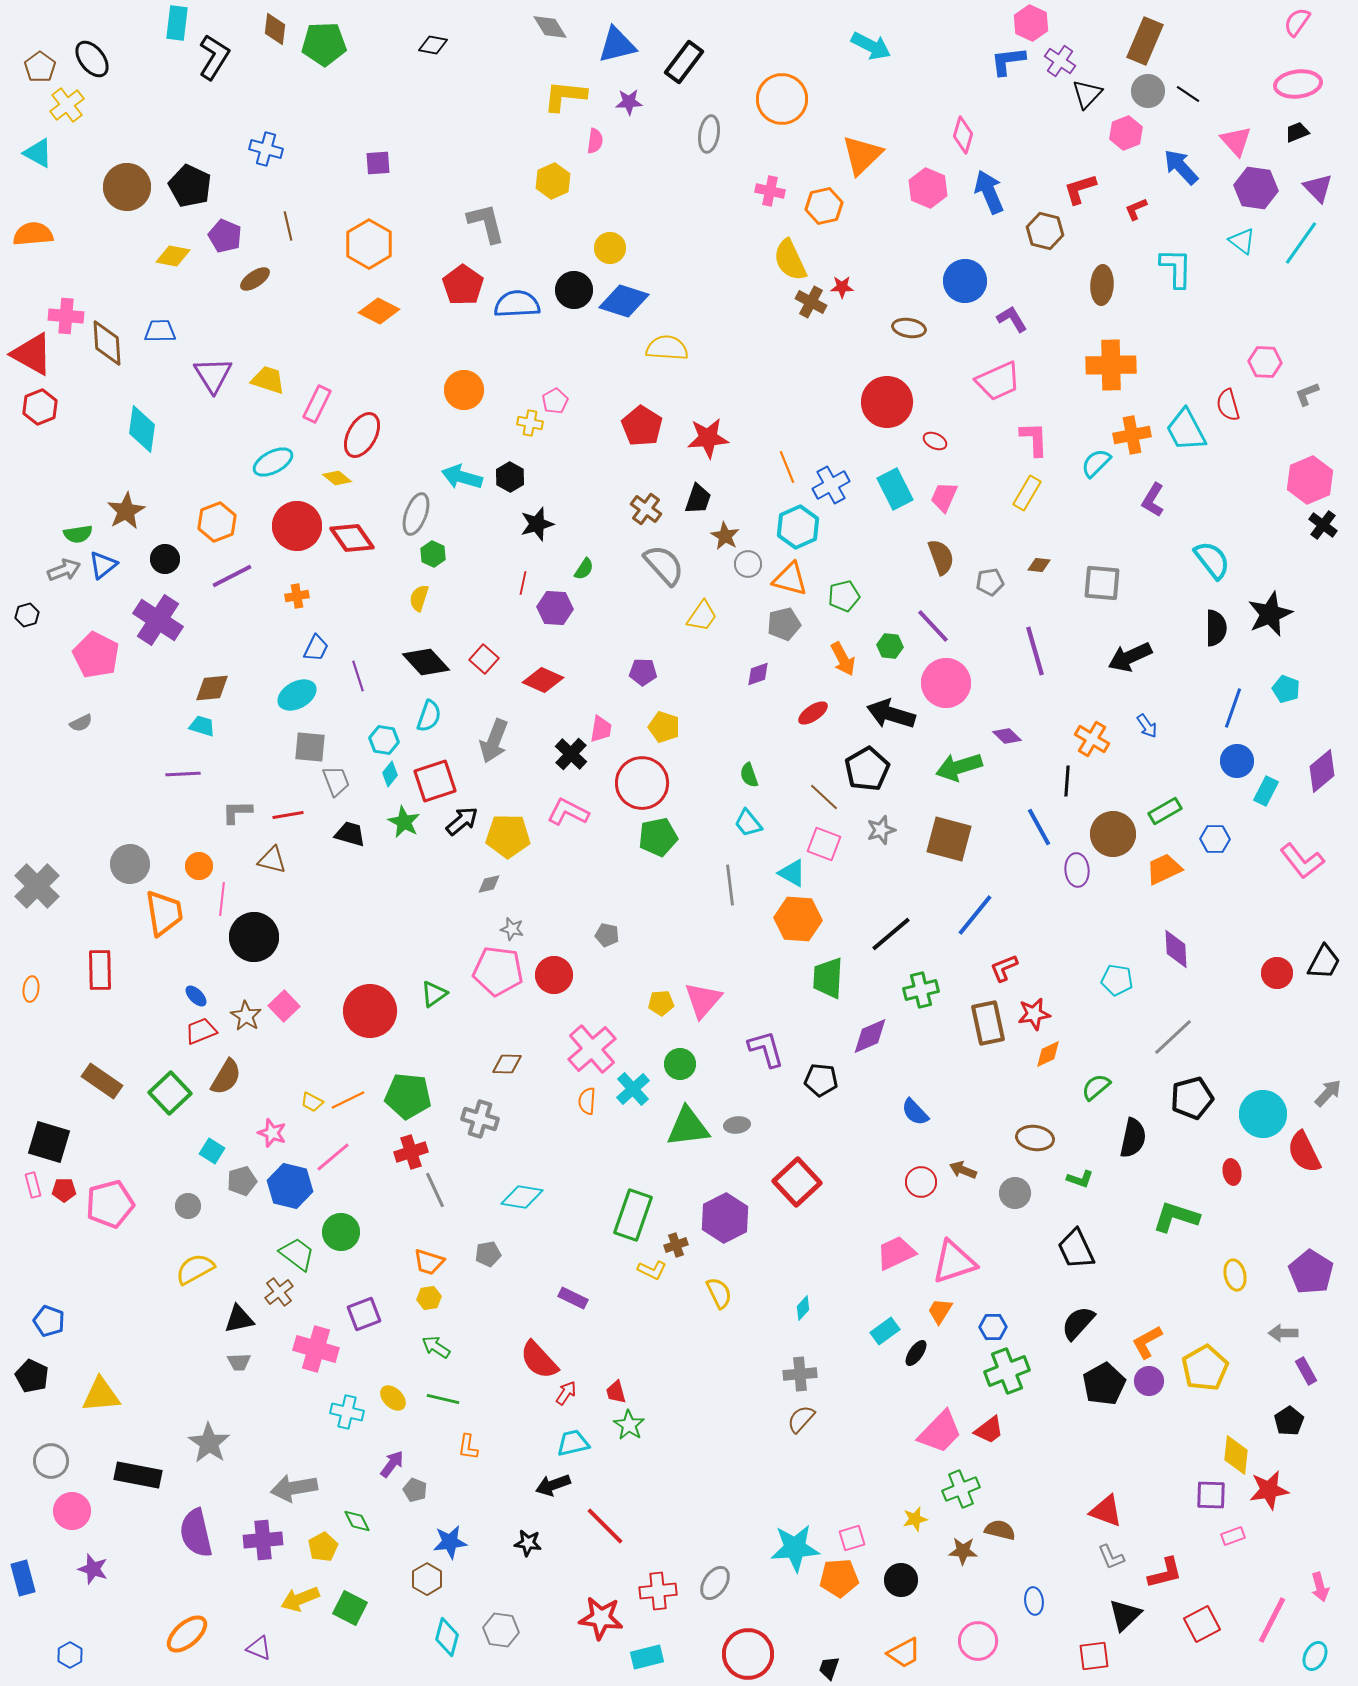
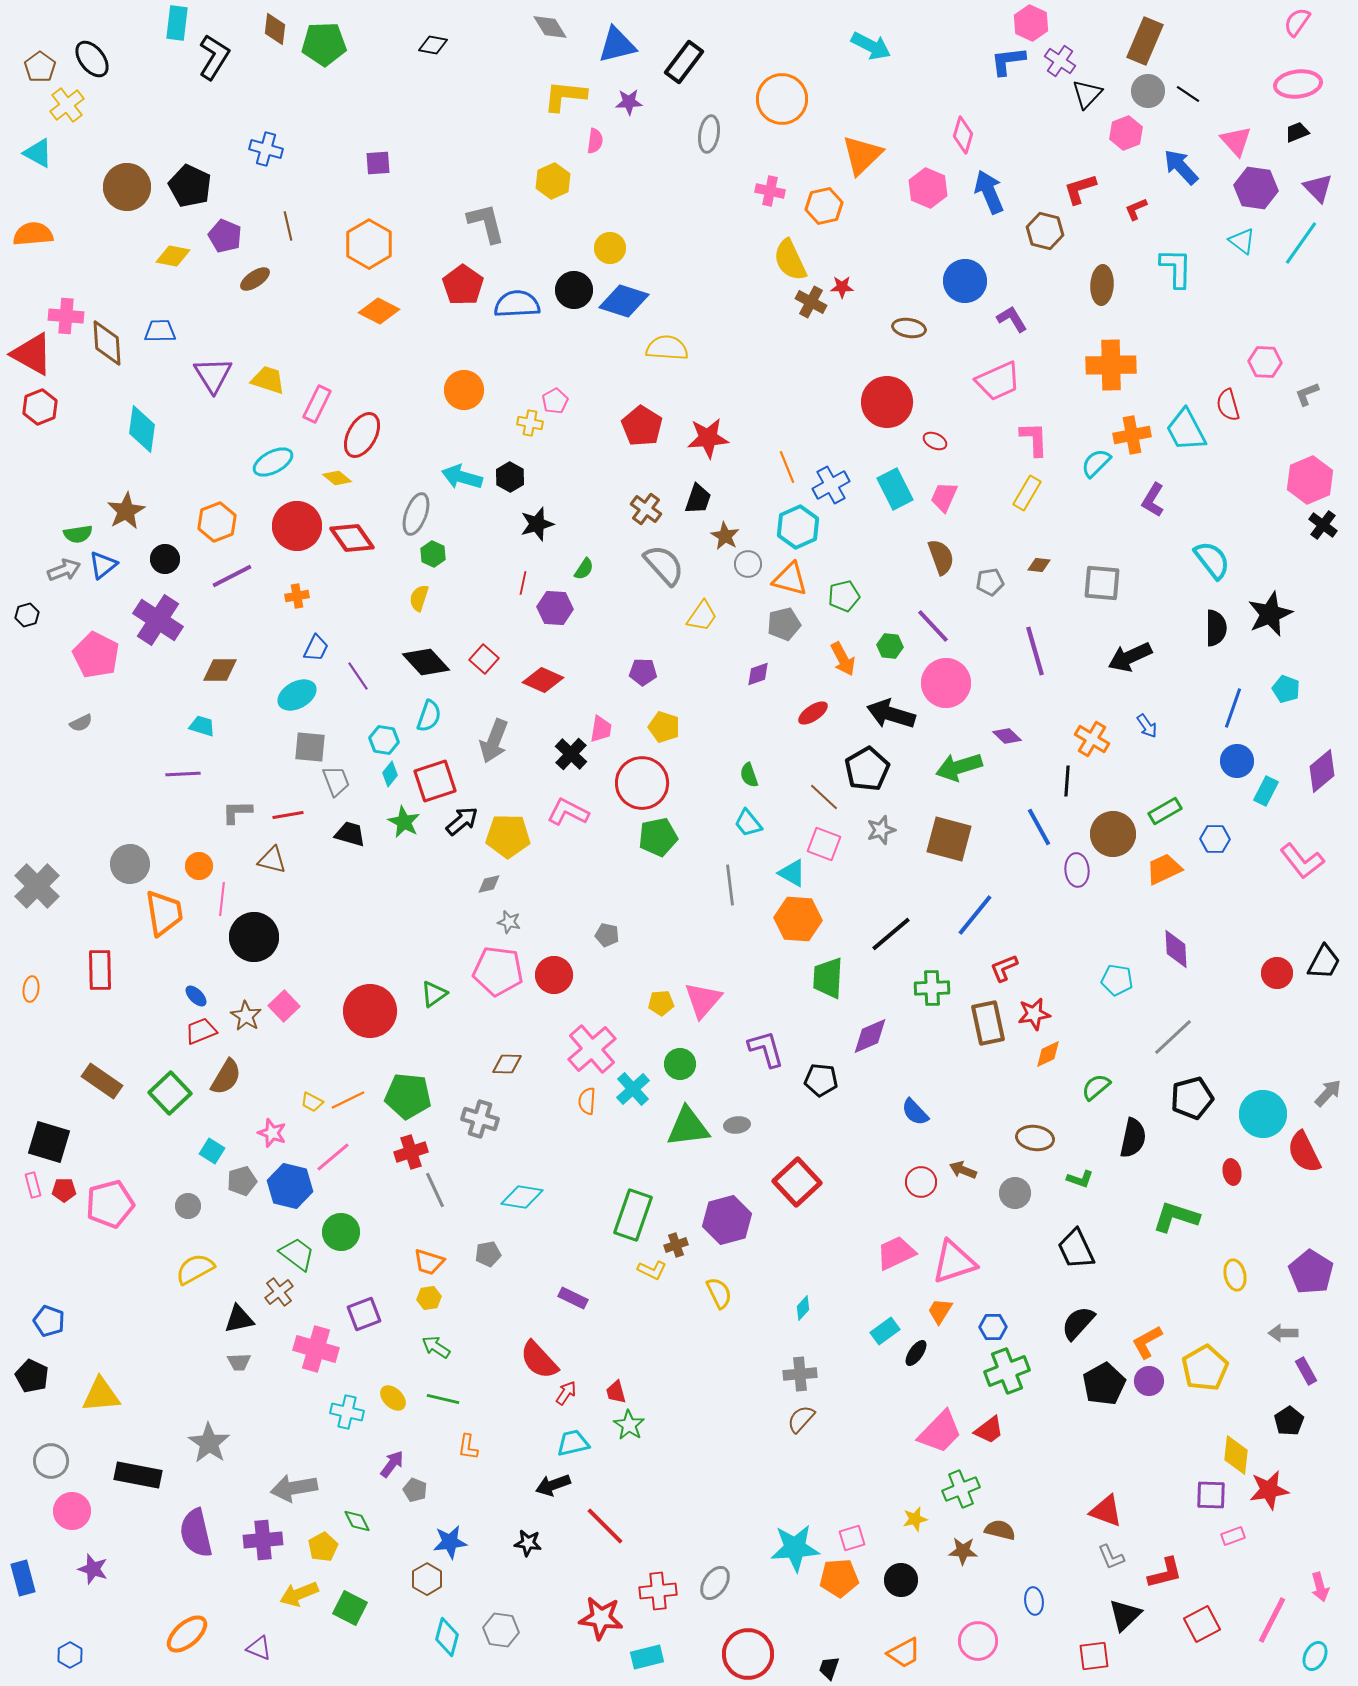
purple line at (358, 676): rotated 16 degrees counterclockwise
brown diamond at (212, 688): moved 8 px right, 18 px up; rotated 6 degrees clockwise
gray star at (512, 929): moved 3 px left, 7 px up
green cross at (921, 990): moved 11 px right, 2 px up; rotated 12 degrees clockwise
purple hexagon at (725, 1218): moved 2 px right, 2 px down; rotated 12 degrees clockwise
yellow arrow at (300, 1599): moved 1 px left, 5 px up
